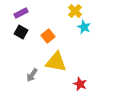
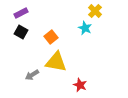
yellow cross: moved 20 px right
cyan star: moved 1 px right, 1 px down
orange square: moved 3 px right, 1 px down
gray arrow: rotated 24 degrees clockwise
red star: moved 1 px down
